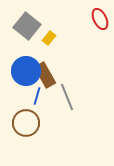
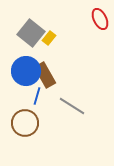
gray square: moved 4 px right, 7 px down
gray line: moved 5 px right, 9 px down; rotated 36 degrees counterclockwise
brown circle: moved 1 px left
